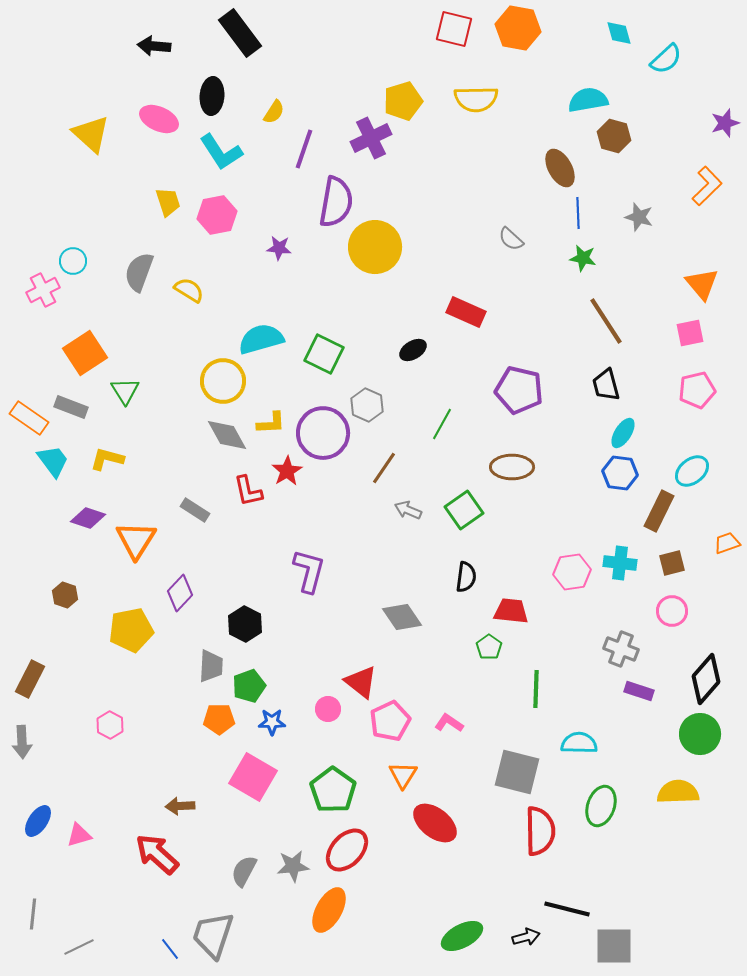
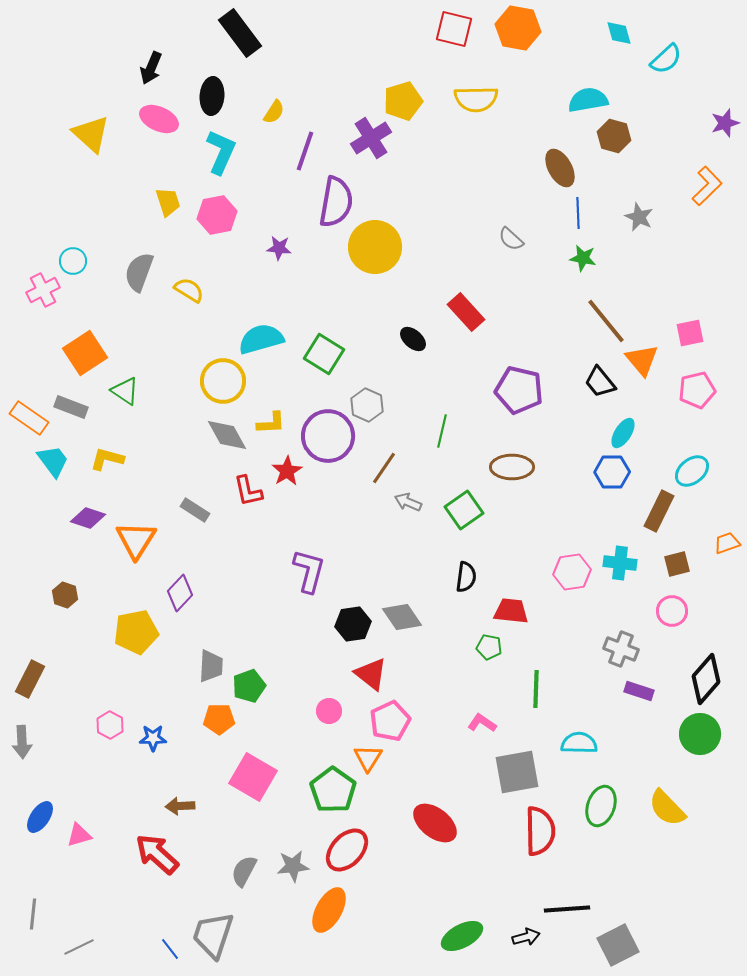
black arrow at (154, 46): moved 3 px left, 22 px down; rotated 72 degrees counterclockwise
purple cross at (371, 138): rotated 6 degrees counterclockwise
purple line at (304, 149): moved 1 px right, 2 px down
cyan L-shape at (221, 152): rotated 123 degrees counterclockwise
gray star at (639, 217): rotated 8 degrees clockwise
orange triangle at (702, 284): moved 60 px left, 76 px down
red rectangle at (466, 312): rotated 24 degrees clockwise
brown line at (606, 321): rotated 6 degrees counterclockwise
black ellipse at (413, 350): moved 11 px up; rotated 72 degrees clockwise
green square at (324, 354): rotated 6 degrees clockwise
black trapezoid at (606, 385): moved 6 px left, 3 px up; rotated 24 degrees counterclockwise
green triangle at (125, 391): rotated 24 degrees counterclockwise
green line at (442, 424): moved 7 px down; rotated 16 degrees counterclockwise
purple circle at (323, 433): moved 5 px right, 3 px down
blue hexagon at (620, 473): moved 8 px left, 1 px up; rotated 8 degrees counterclockwise
gray arrow at (408, 510): moved 8 px up
brown square at (672, 563): moved 5 px right, 1 px down
black hexagon at (245, 624): moved 108 px right; rotated 24 degrees clockwise
yellow pentagon at (131, 630): moved 5 px right, 2 px down
green pentagon at (489, 647): rotated 25 degrees counterclockwise
red triangle at (361, 682): moved 10 px right, 8 px up
pink circle at (328, 709): moved 1 px right, 2 px down
blue star at (272, 722): moved 119 px left, 16 px down
pink L-shape at (449, 723): moved 33 px right
gray square at (517, 772): rotated 24 degrees counterclockwise
orange triangle at (403, 775): moved 35 px left, 17 px up
yellow semicircle at (678, 792): moved 11 px left, 16 px down; rotated 132 degrees counterclockwise
blue ellipse at (38, 821): moved 2 px right, 4 px up
black line at (567, 909): rotated 18 degrees counterclockwise
gray square at (614, 946): moved 4 px right, 1 px up; rotated 27 degrees counterclockwise
